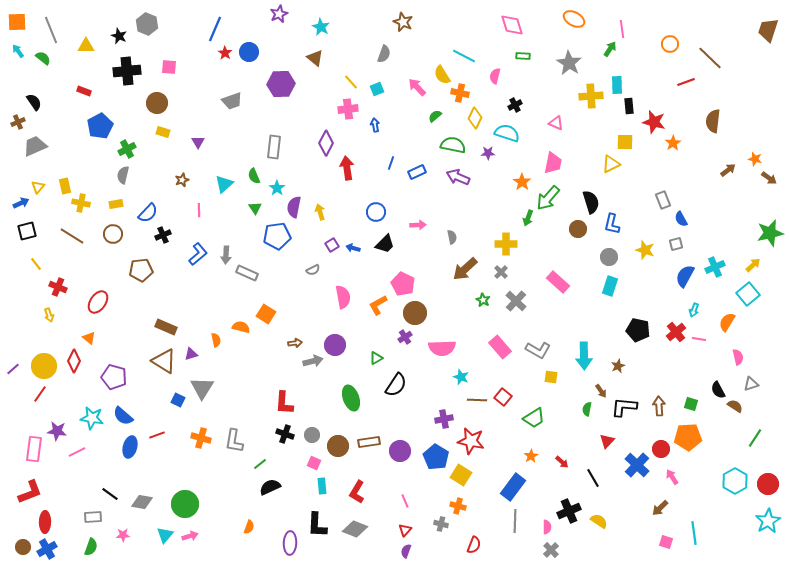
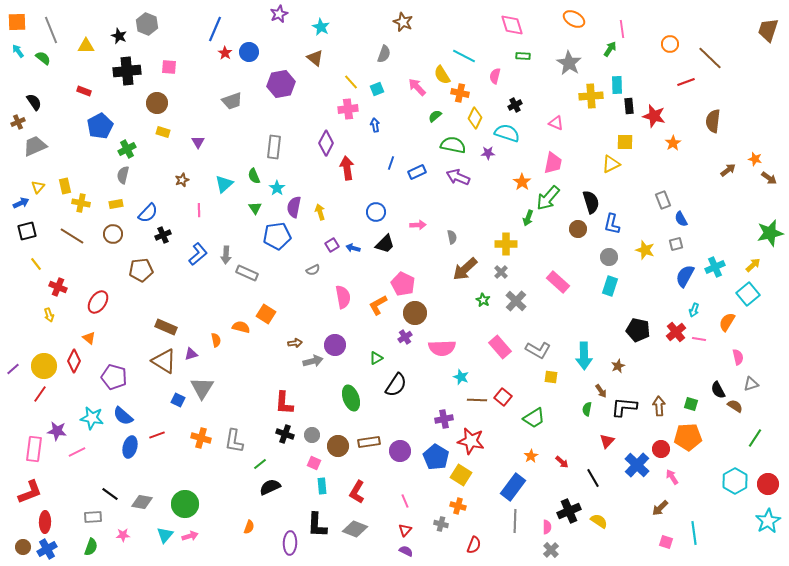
purple hexagon at (281, 84): rotated 8 degrees counterclockwise
red star at (654, 122): moved 6 px up
purple semicircle at (406, 551): rotated 96 degrees clockwise
